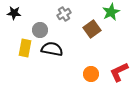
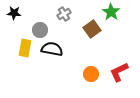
green star: rotated 12 degrees counterclockwise
